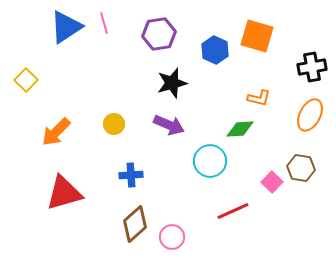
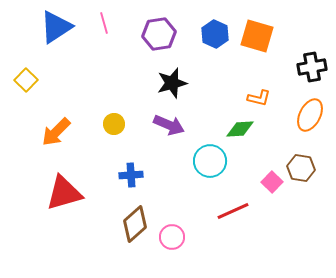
blue triangle: moved 10 px left
blue hexagon: moved 16 px up
